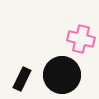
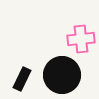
pink cross: rotated 20 degrees counterclockwise
